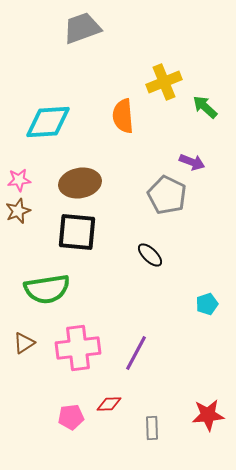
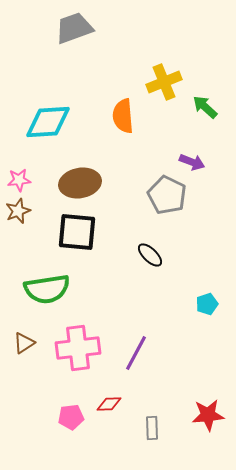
gray trapezoid: moved 8 px left
